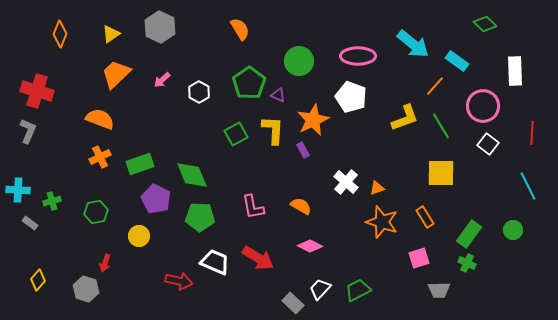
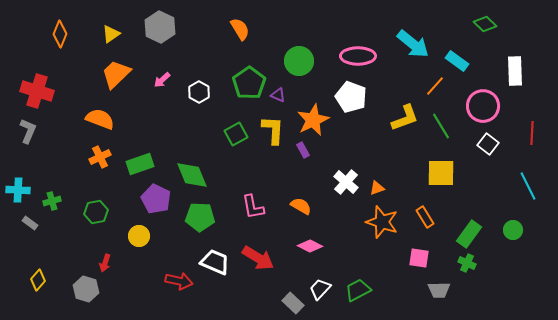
pink square at (419, 258): rotated 25 degrees clockwise
